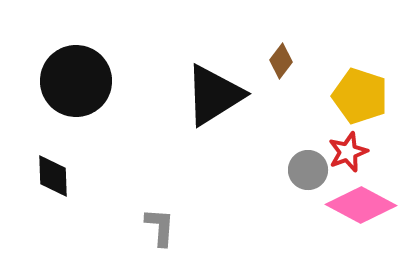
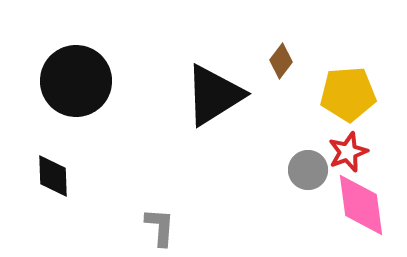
yellow pentagon: moved 12 px left, 2 px up; rotated 22 degrees counterclockwise
pink diamond: rotated 54 degrees clockwise
